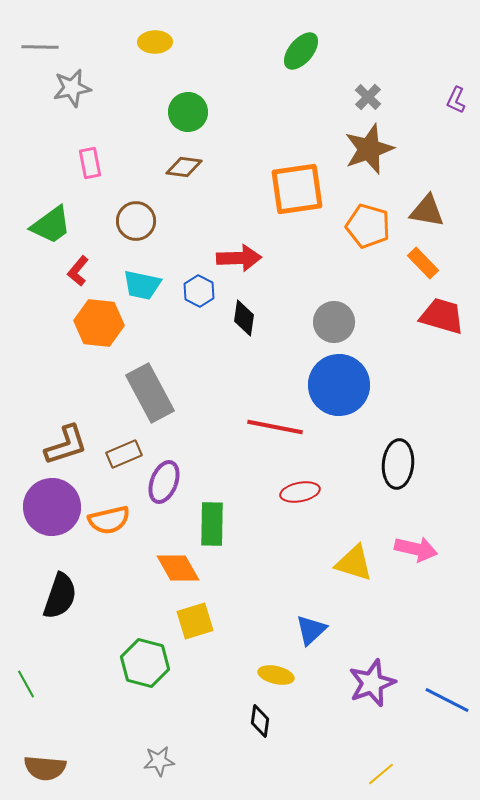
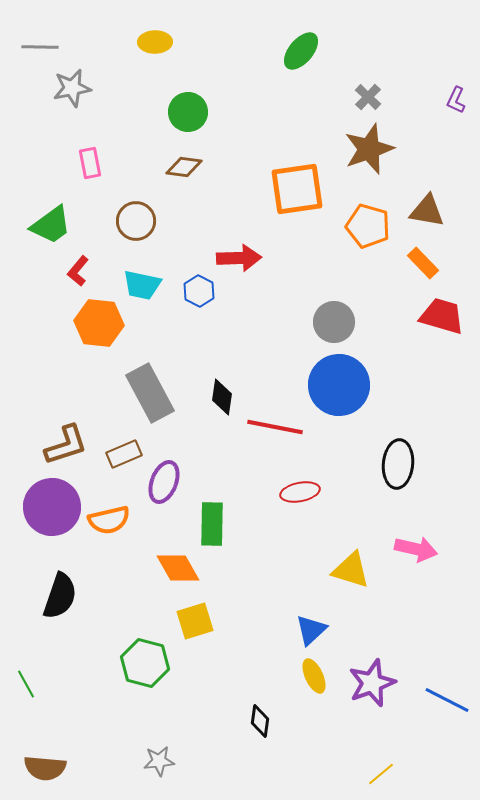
black diamond at (244, 318): moved 22 px left, 79 px down
yellow triangle at (354, 563): moved 3 px left, 7 px down
yellow ellipse at (276, 675): moved 38 px right, 1 px down; rotated 52 degrees clockwise
